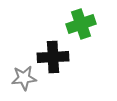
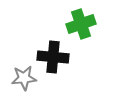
black cross: rotated 8 degrees clockwise
